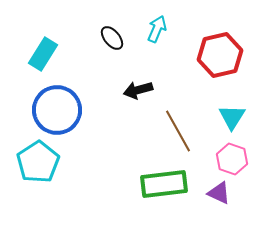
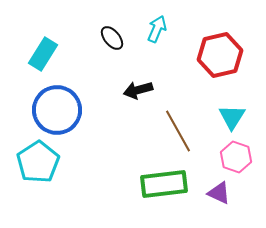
pink hexagon: moved 4 px right, 2 px up
